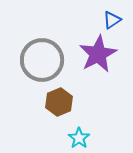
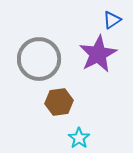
gray circle: moved 3 px left, 1 px up
brown hexagon: rotated 16 degrees clockwise
